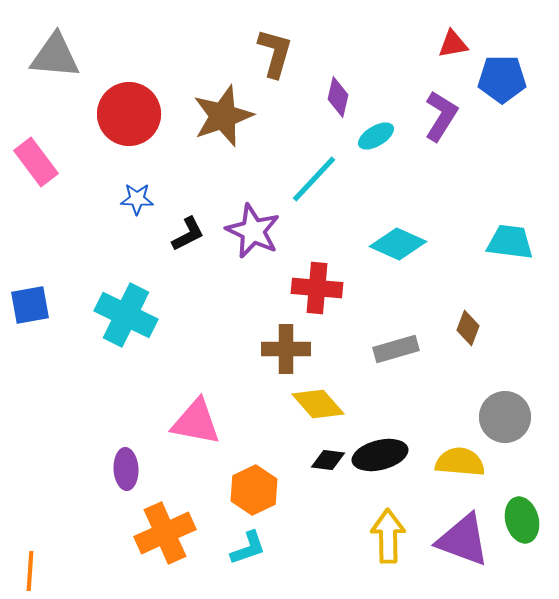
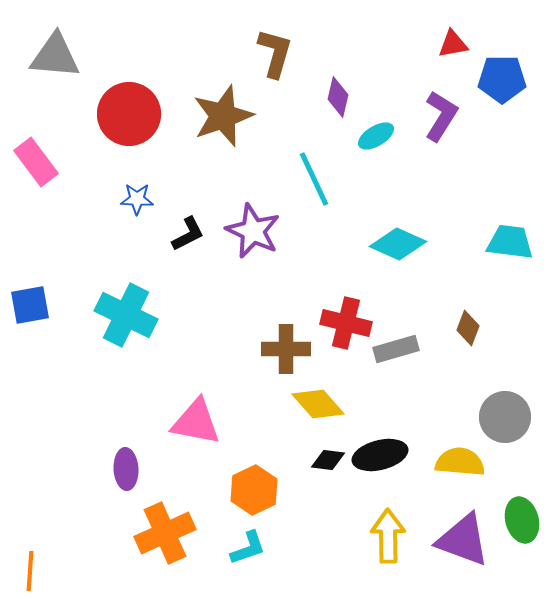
cyan line: rotated 68 degrees counterclockwise
red cross: moved 29 px right, 35 px down; rotated 9 degrees clockwise
